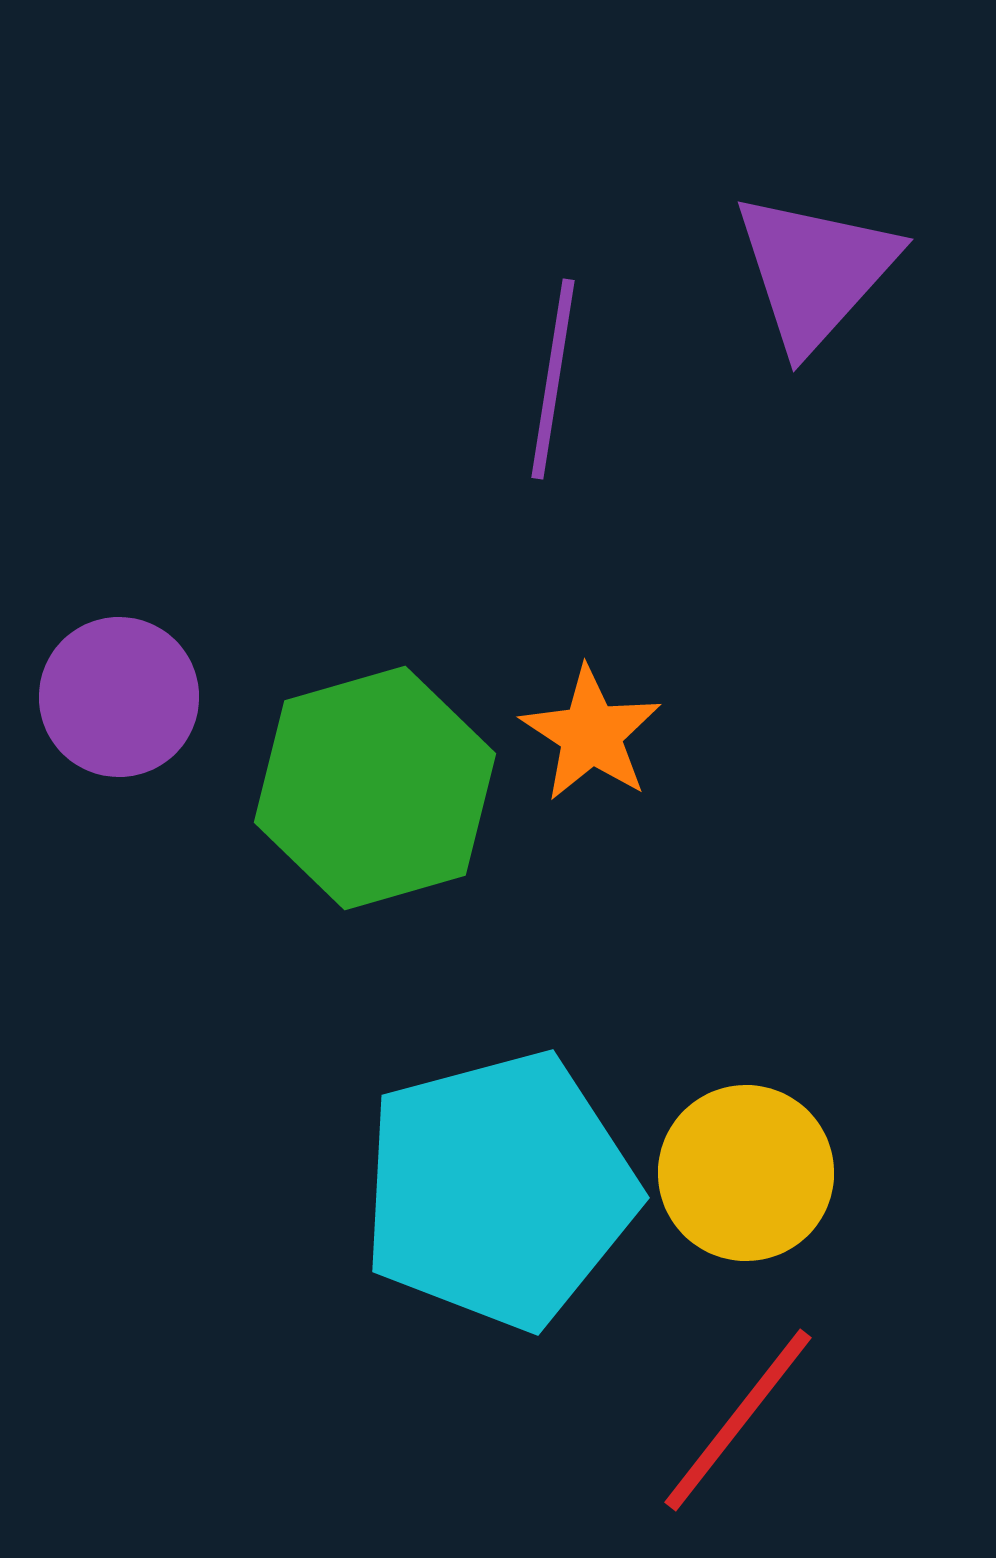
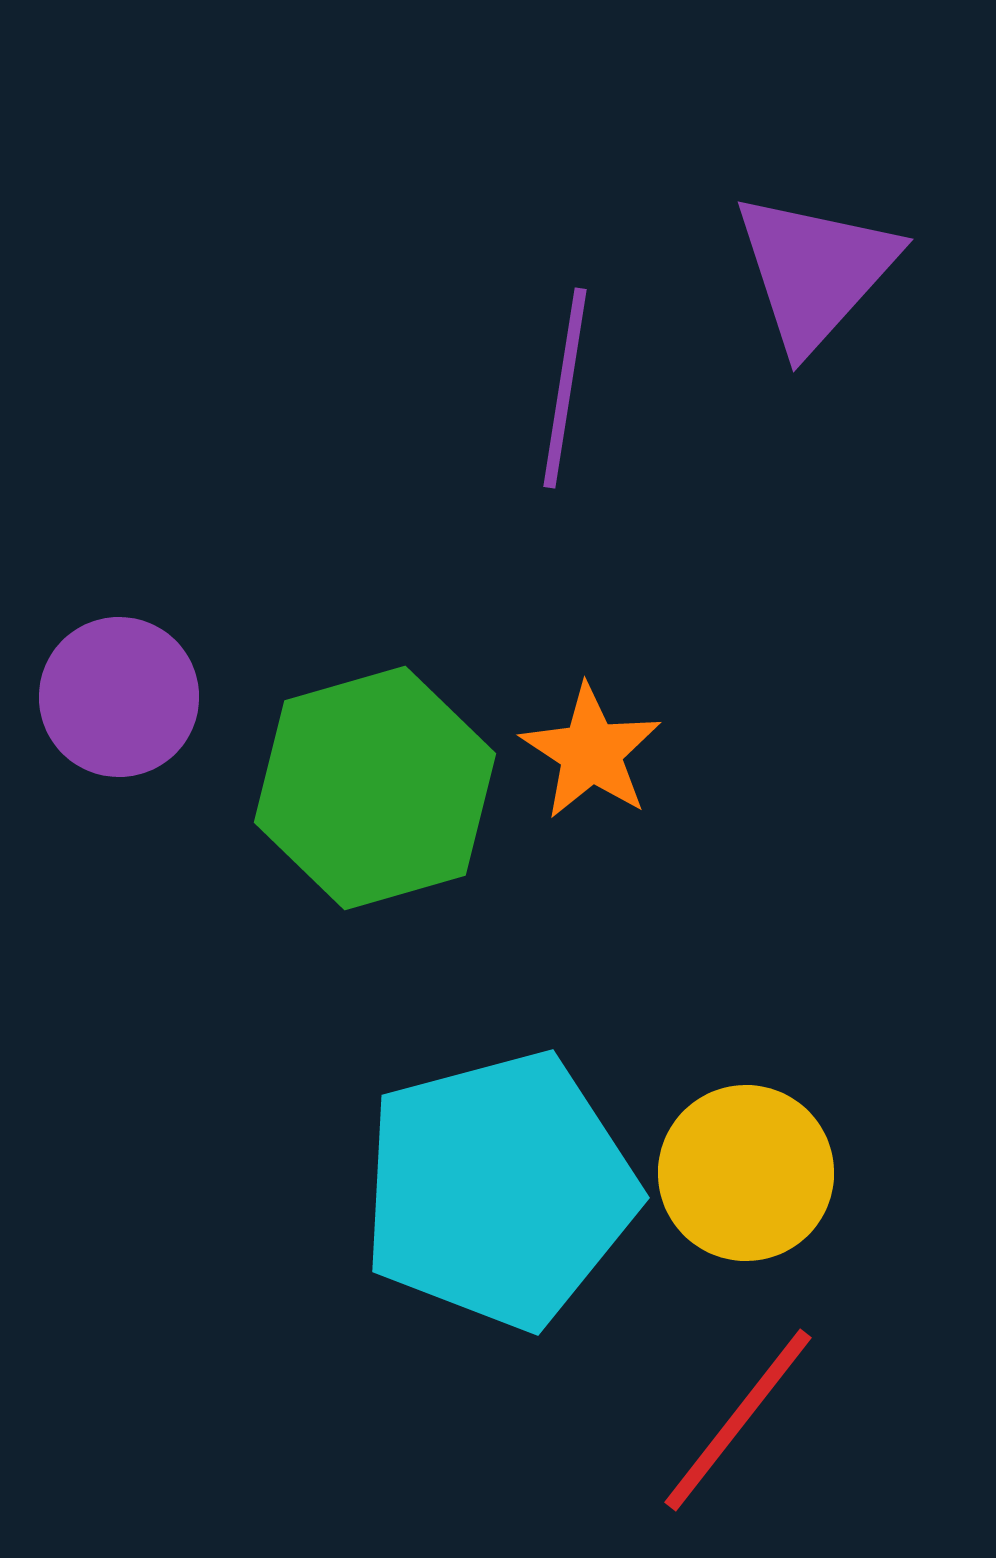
purple line: moved 12 px right, 9 px down
orange star: moved 18 px down
